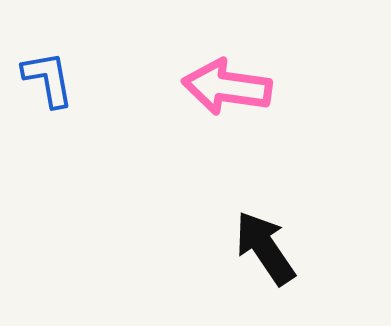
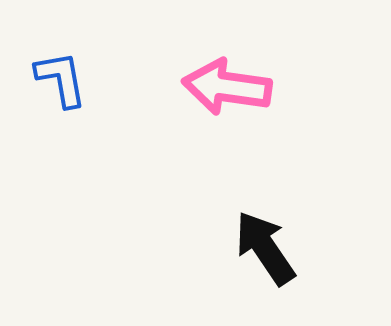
blue L-shape: moved 13 px right
